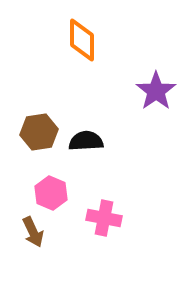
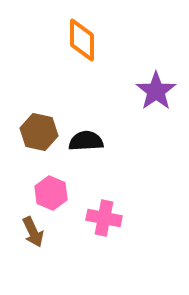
brown hexagon: rotated 21 degrees clockwise
